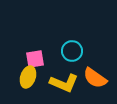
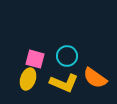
cyan circle: moved 5 px left, 5 px down
pink square: rotated 24 degrees clockwise
yellow ellipse: moved 2 px down
